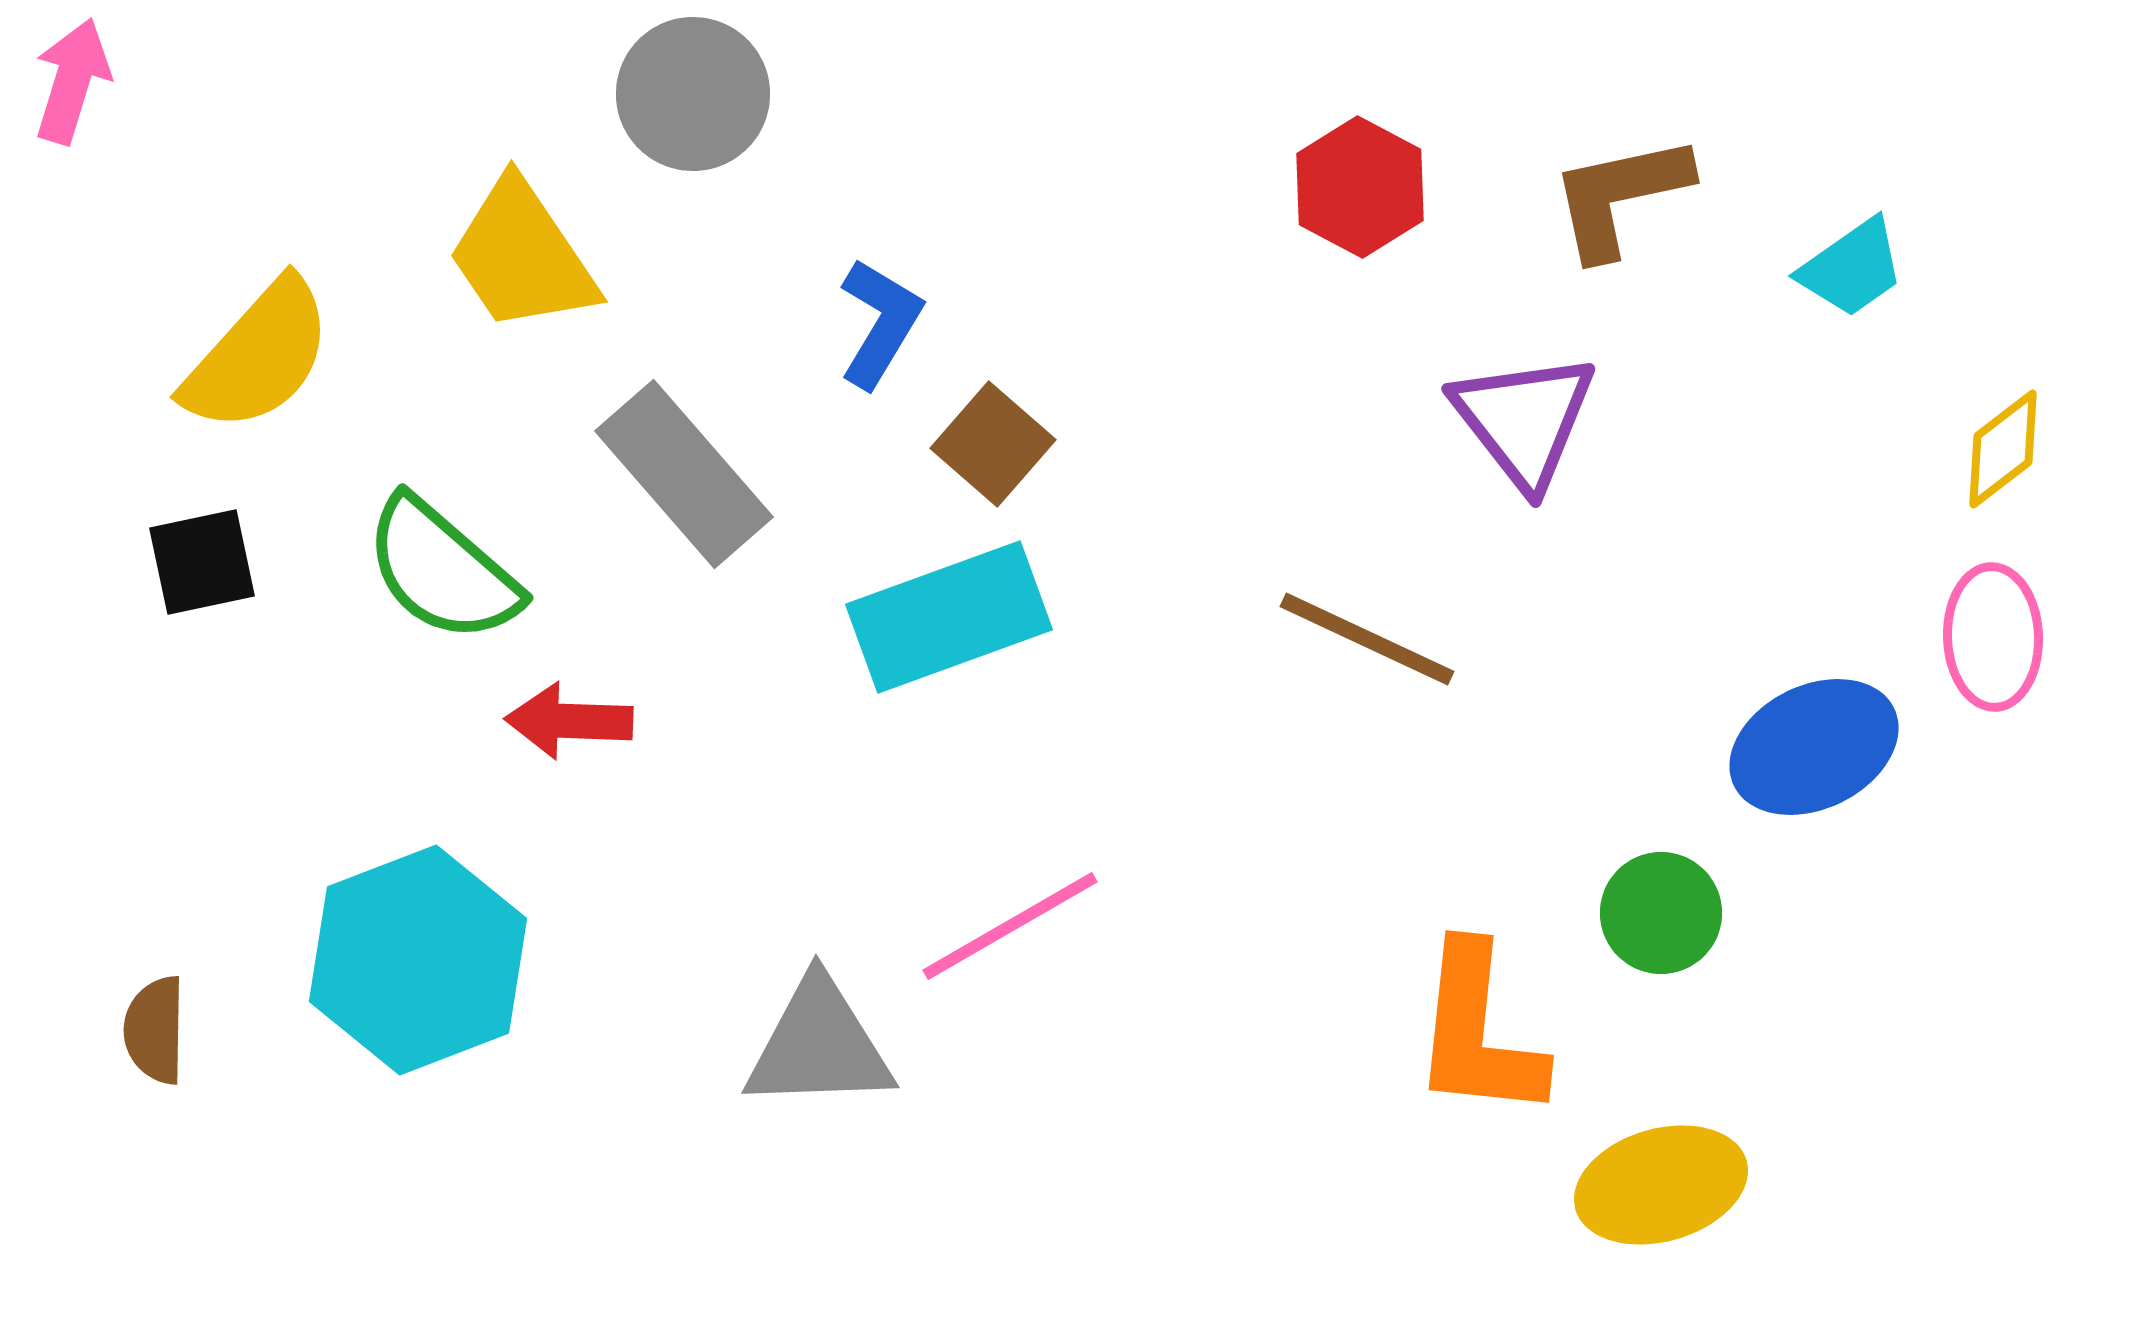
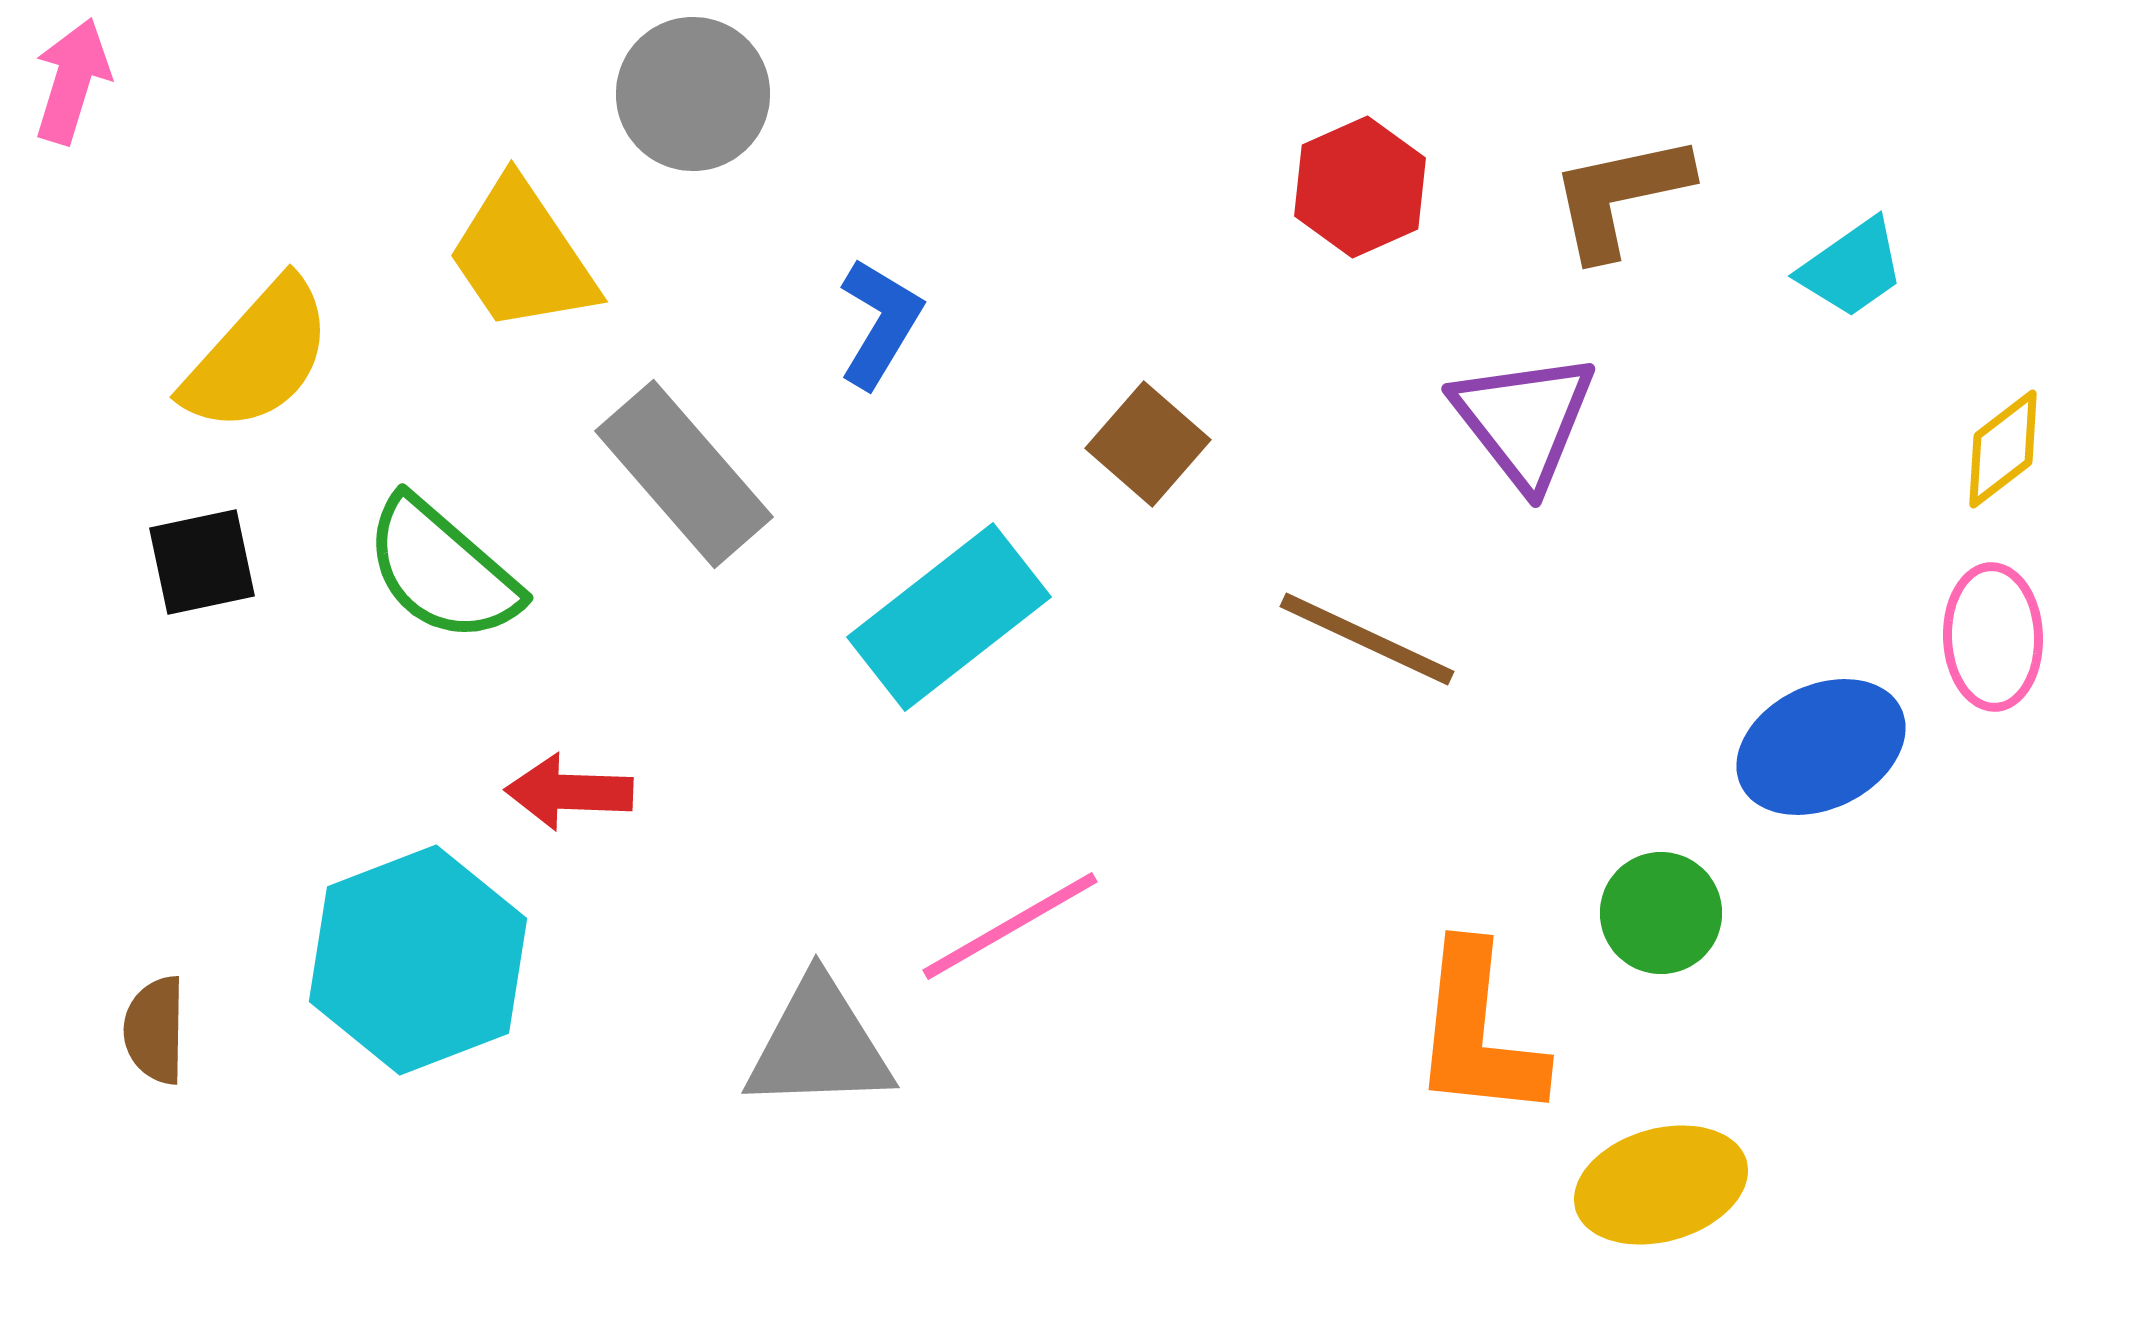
red hexagon: rotated 8 degrees clockwise
brown square: moved 155 px right
cyan rectangle: rotated 18 degrees counterclockwise
red arrow: moved 71 px down
blue ellipse: moved 7 px right
